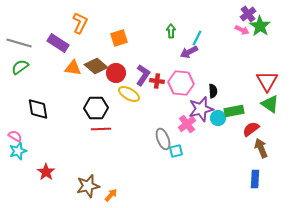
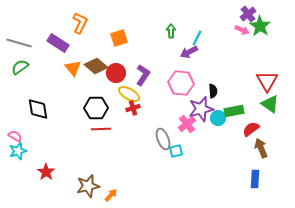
orange triangle: rotated 42 degrees clockwise
red cross: moved 24 px left, 27 px down; rotated 24 degrees counterclockwise
